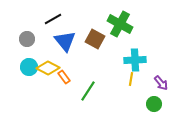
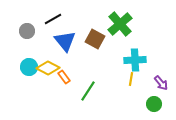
green cross: rotated 20 degrees clockwise
gray circle: moved 8 px up
